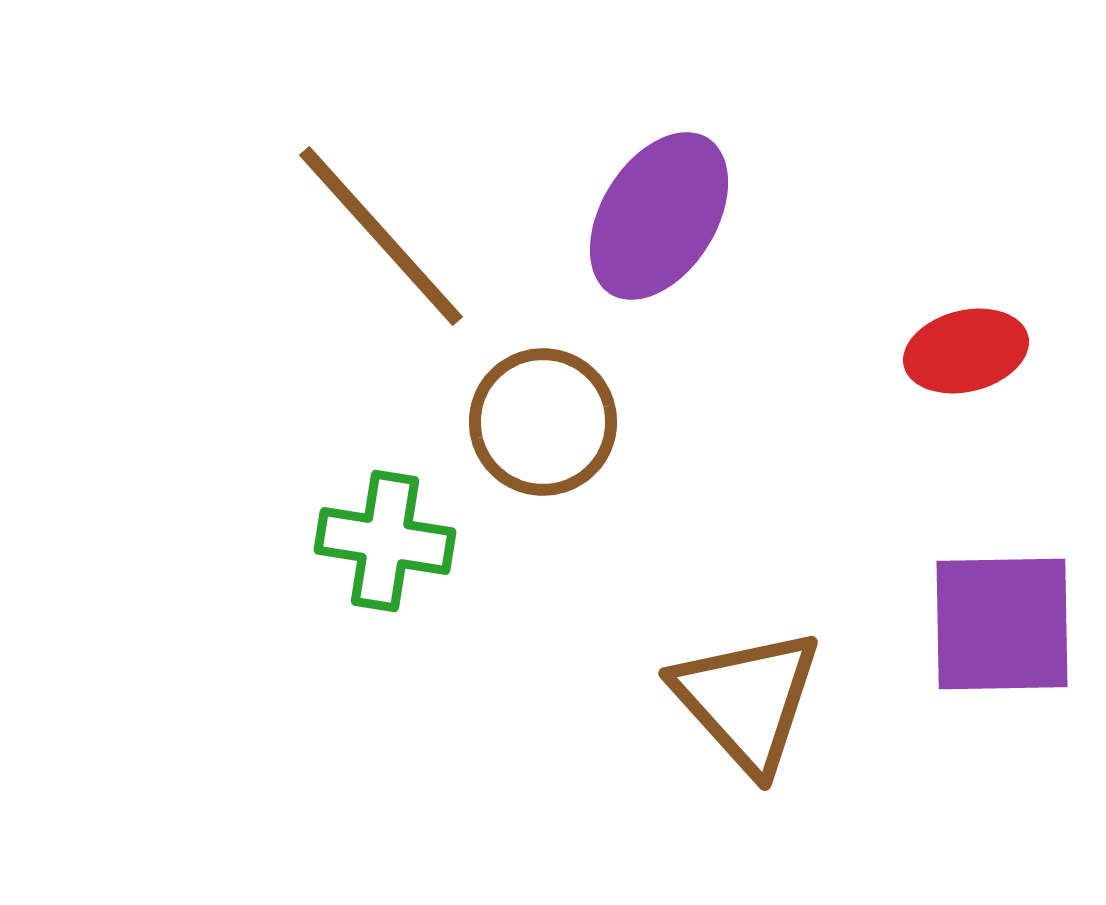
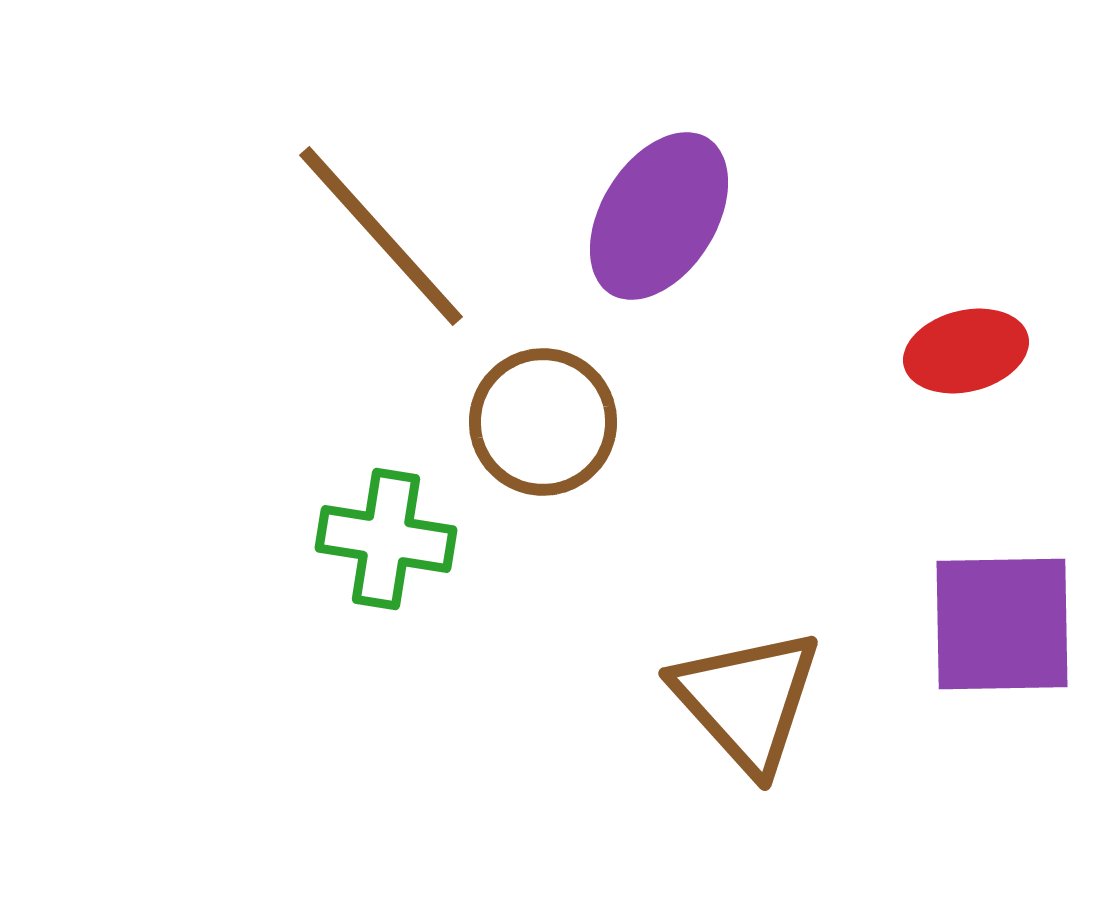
green cross: moved 1 px right, 2 px up
